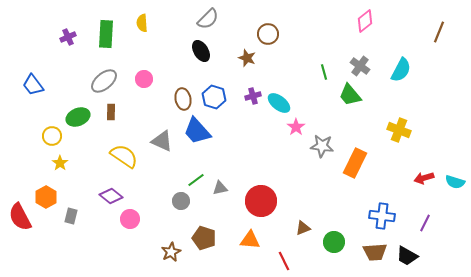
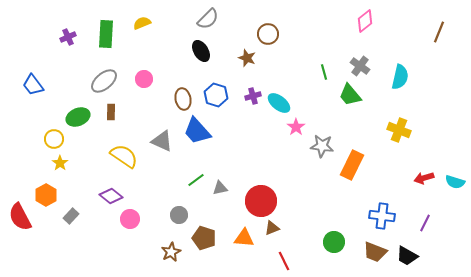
yellow semicircle at (142, 23): rotated 72 degrees clockwise
cyan semicircle at (401, 70): moved 1 px left, 7 px down; rotated 15 degrees counterclockwise
blue hexagon at (214, 97): moved 2 px right, 2 px up
yellow circle at (52, 136): moved 2 px right, 3 px down
orange rectangle at (355, 163): moved 3 px left, 2 px down
orange hexagon at (46, 197): moved 2 px up
gray circle at (181, 201): moved 2 px left, 14 px down
gray rectangle at (71, 216): rotated 28 degrees clockwise
brown triangle at (303, 228): moved 31 px left
orange triangle at (250, 240): moved 6 px left, 2 px up
brown trapezoid at (375, 252): rotated 25 degrees clockwise
